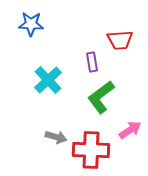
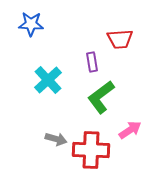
red trapezoid: moved 1 px up
gray arrow: moved 2 px down
